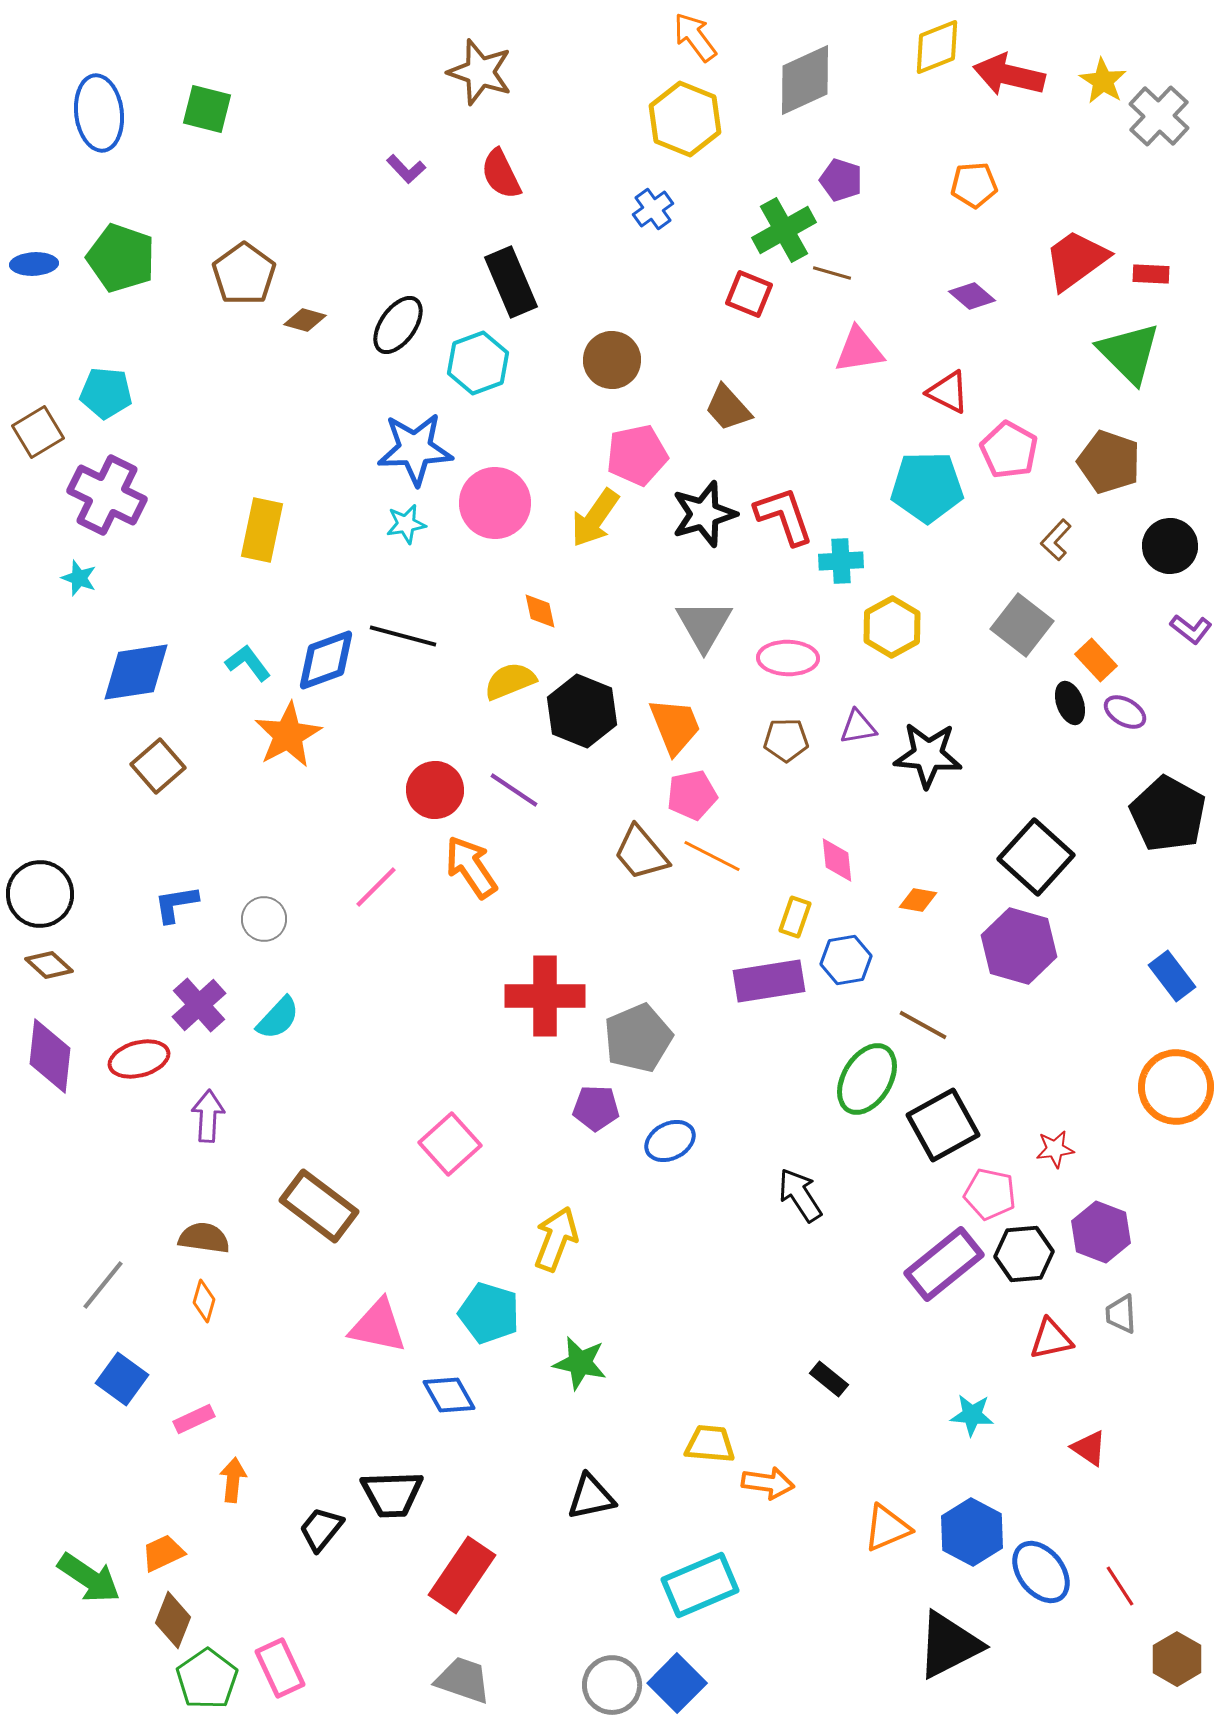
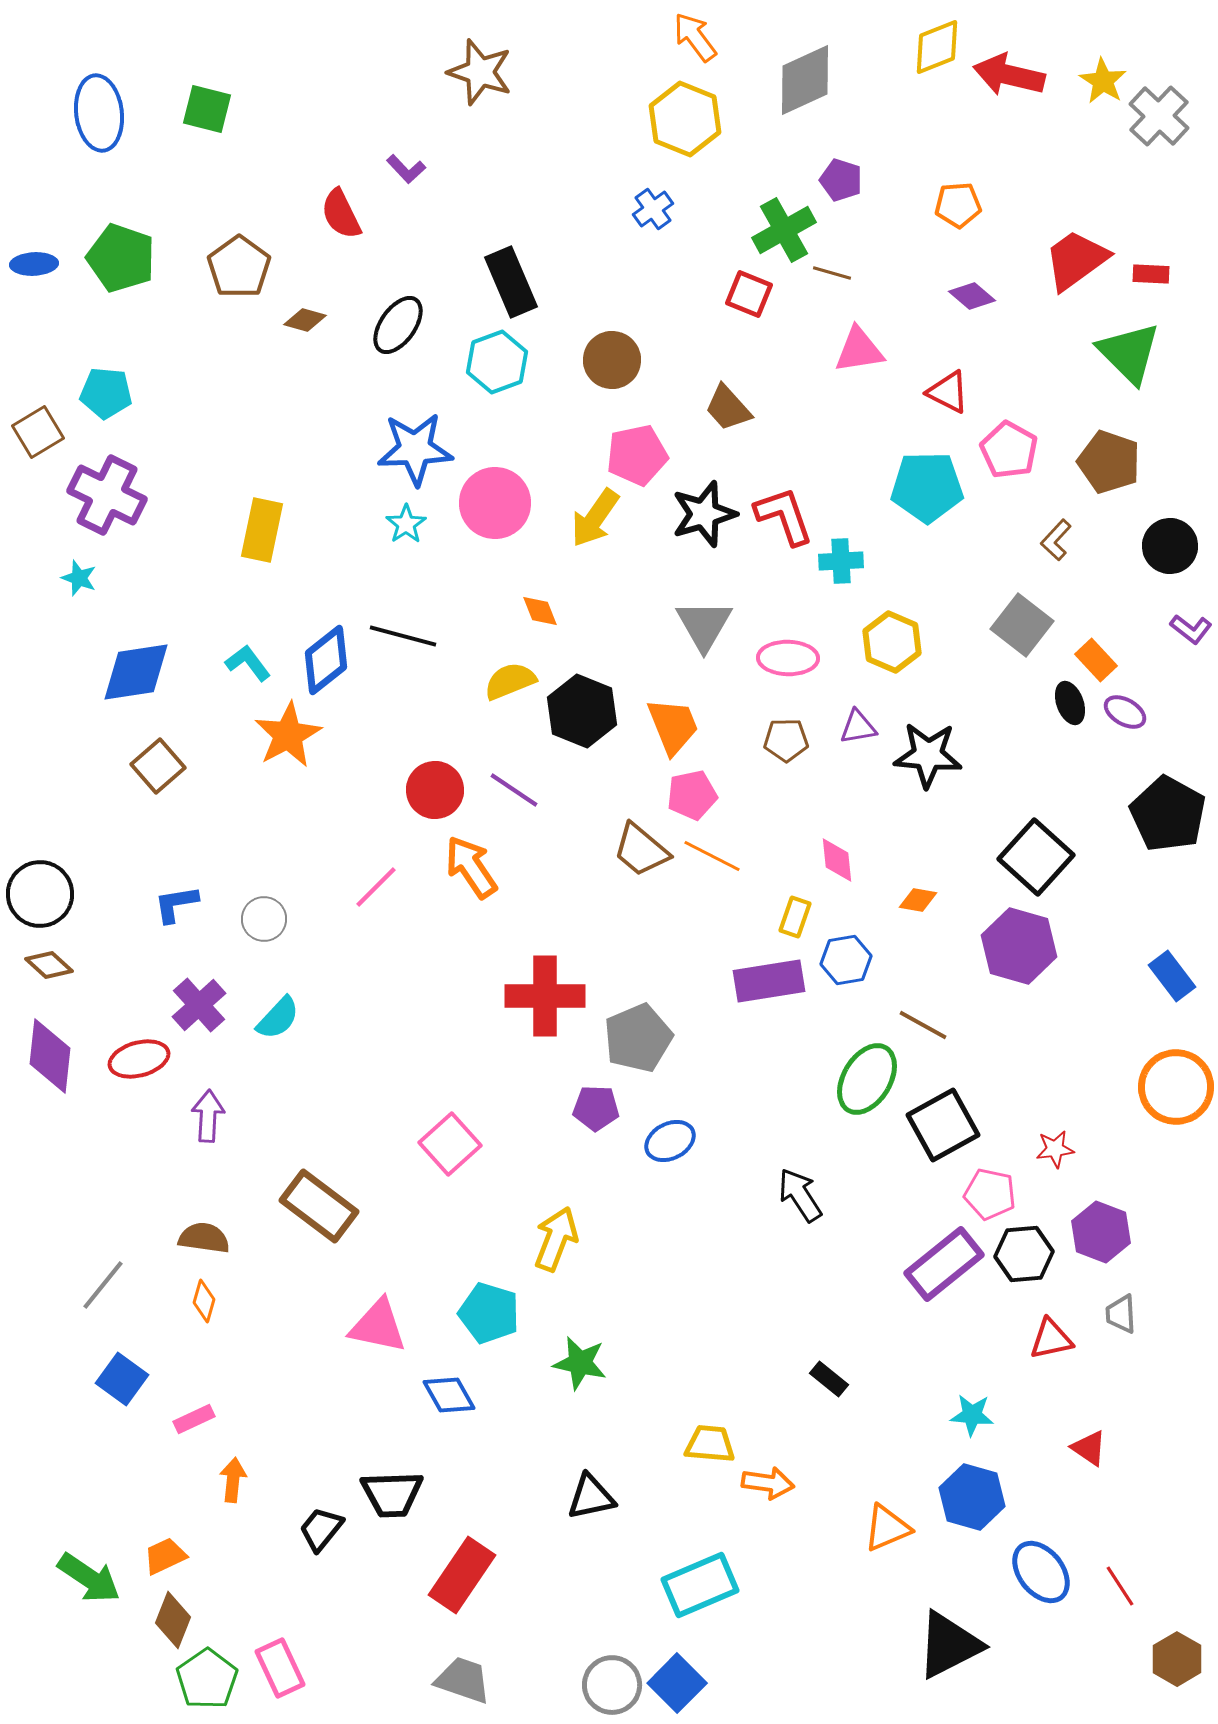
red semicircle at (501, 174): moved 160 px left, 40 px down
orange pentagon at (974, 185): moved 16 px left, 20 px down
brown pentagon at (244, 274): moved 5 px left, 7 px up
cyan hexagon at (478, 363): moved 19 px right, 1 px up
cyan star at (406, 524): rotated 24 degrees counterclockwise
orange diamond at (540, 611): rotated 9 degrees counterclockwise
yellow hexagon at (892, 627): moved 15 px down; rotated 8 degrees counterclockwise
blue diamond at (326, 660): rotated 18 degrees counterclockwise
orange trapezoid at (675, 726): moved 2 px left
brown trapezoid at (641, 853): moved 3 px up; rotated 10 degrees counterclockwise
blue hexagon at (972, 1532): moved 35 px up; rotated 12 degrees counterclockwise
orange trapezoid at (163, 1553): moved 2 px right, 3 px down
